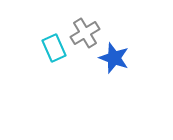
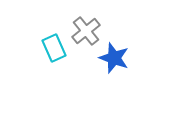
gray cross: moved 1 px right, 2 px up; rotated 8 degrees counterclockwise
